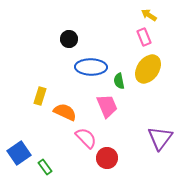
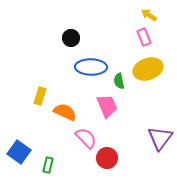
black circle: moved 2 px right, 1 px up
yellow ellipse: rotated 36 degrees clockwise
blue square: moved 1 px up; rotated 20 degrees counterclockwise
green rectangle: moved 3 px right, 2 px up; rotated 49 degrees clockwise
